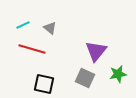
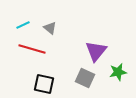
green star: moved 2 px up
